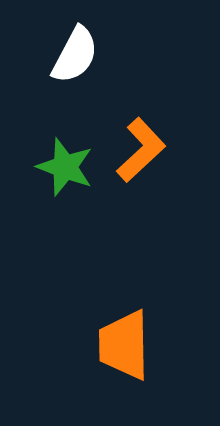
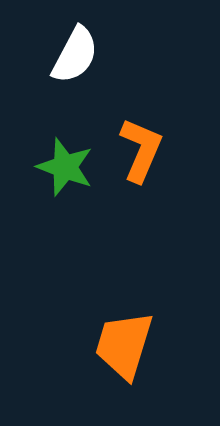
orange L-shape: rotated 24 degrees counterclockwise
orange trapezoid: rotated 18 degrees clockwise
